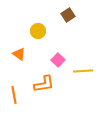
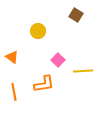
brown square: moved 8 px right; rotated 24 degrees counterclockwise
orange triangle: moved 7 px left, 3 px down
orange line: moved 3 px up
